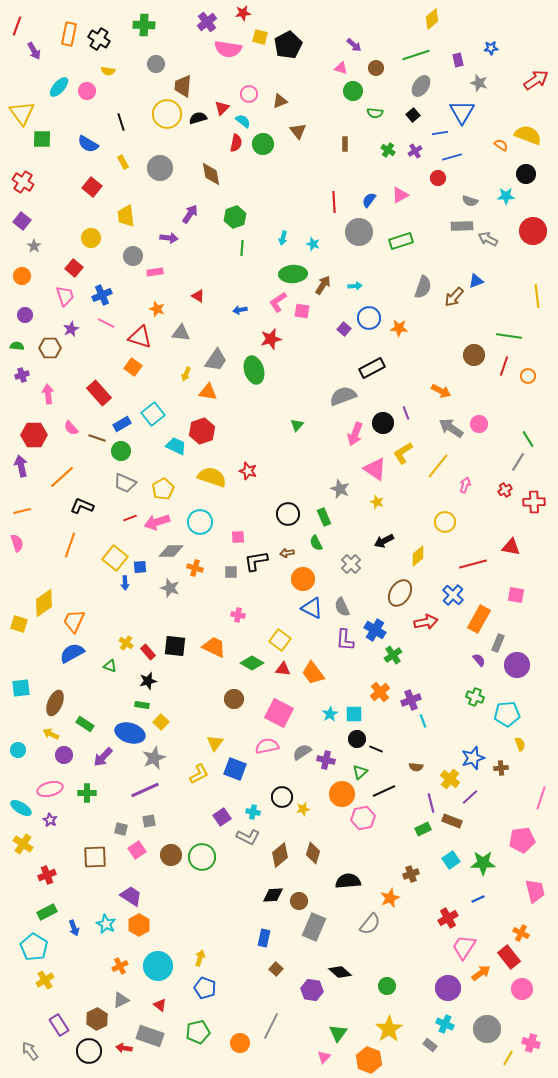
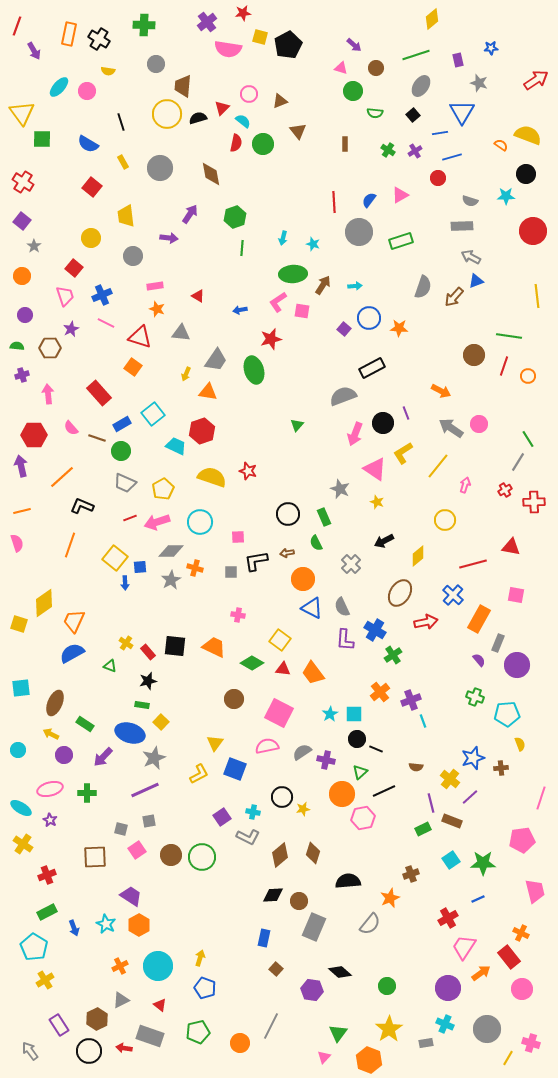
gray arrow at (488, 239): moved 17 px left, 18 px down
pink rectangle at (155, 272): moved 14 px down
yellow circle at (445, 522): moved 2 px up
gray star at (170, 588): moved 1 px right, 8 px up; rotated 24 degrees clockwise
gray rectangle at (430, 1045): moved 4 px left, 2 px up; rotated 48 degrees counterclockwise
